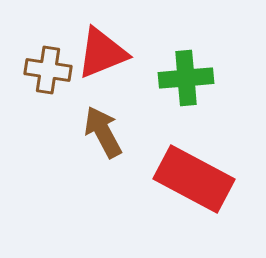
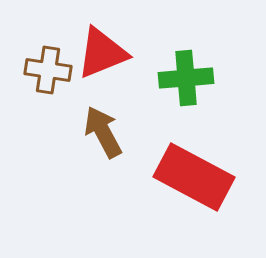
red rectangle: moved 2 px up
